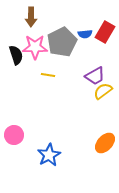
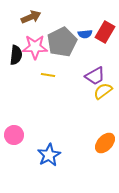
brown arrow: rotated 114 degrees counterclockwise
black semicircle: rotated 24 degrees clockwise
